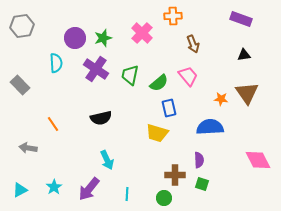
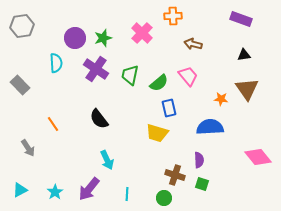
brown arrow: rotated 126 degrees clockwise
brown triangle: moved 4 px up
black semicircle: moved 2 px left, 1 px down; rotated 65 degrees clockwise
gray arrow: rotated 132 degrees counterclockwise
pink diamond: moved 3 px up; rotated 12 degrees counterclockwise
brown cross: rotated 18 degrees clockwise
cyan star: moved 1 px right, 5 px down
